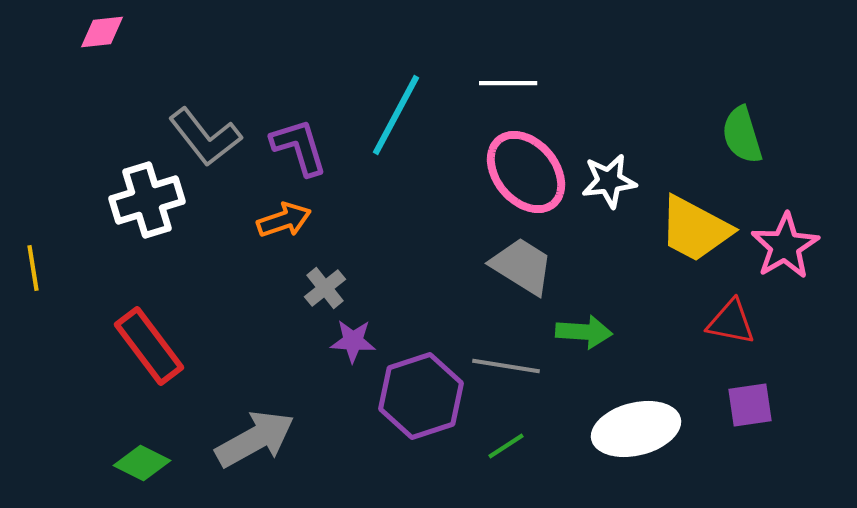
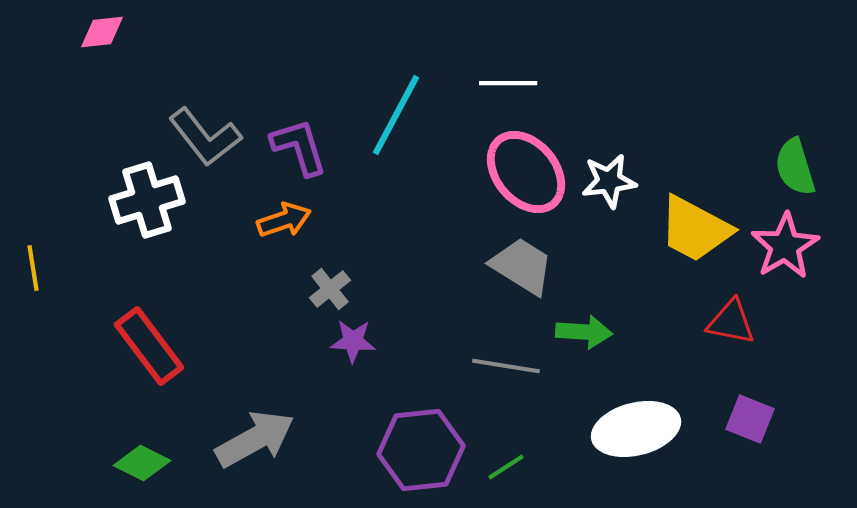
green semicircle: moved 53 px right, 32 px down
gray cross: moved 5 px right, 1 px down
purple hexagon: moved 54 px down; rotated 12 degrees clockwise
purple square: moved 14 px down; rotated 30 degrees clockwise
green line: moved 21 px down
